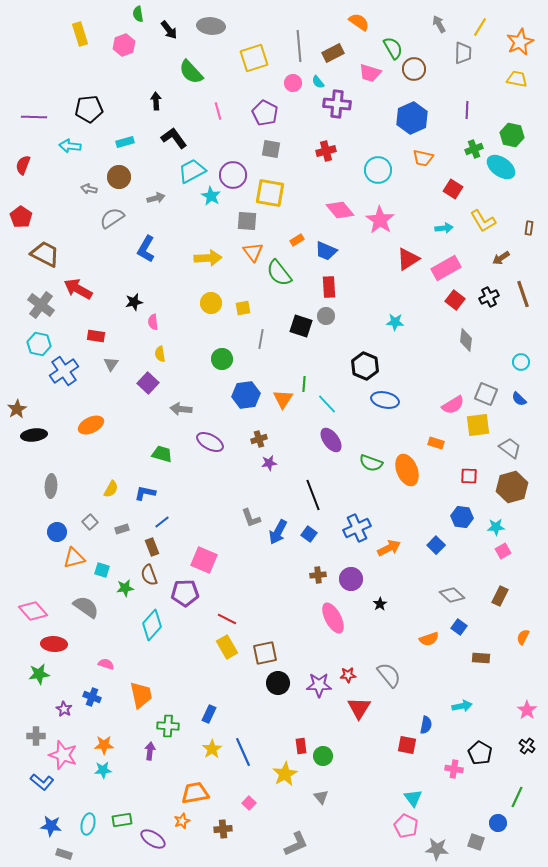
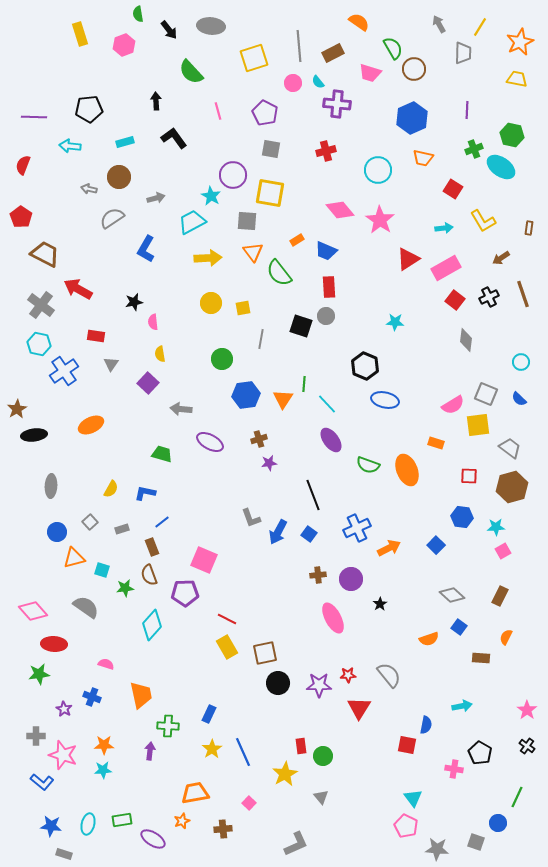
cyan trapezoid at (192, 171): moved 51 px down
green semicircle at (371, 463): moved 3 px left, 2 px down
orange semicircle at (523, 637): moved 17 px left
